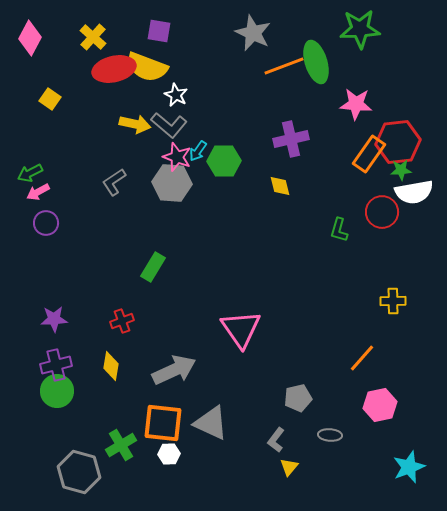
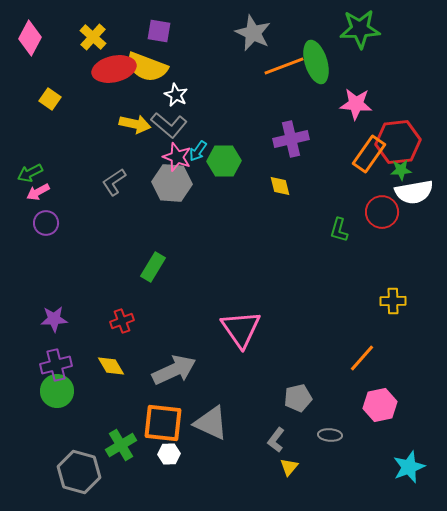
yellow diamond at (111, 366): rotated 40 degrees counterclockwise
